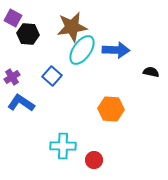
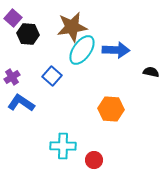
purple square: rotated 12 degrees clockwise
